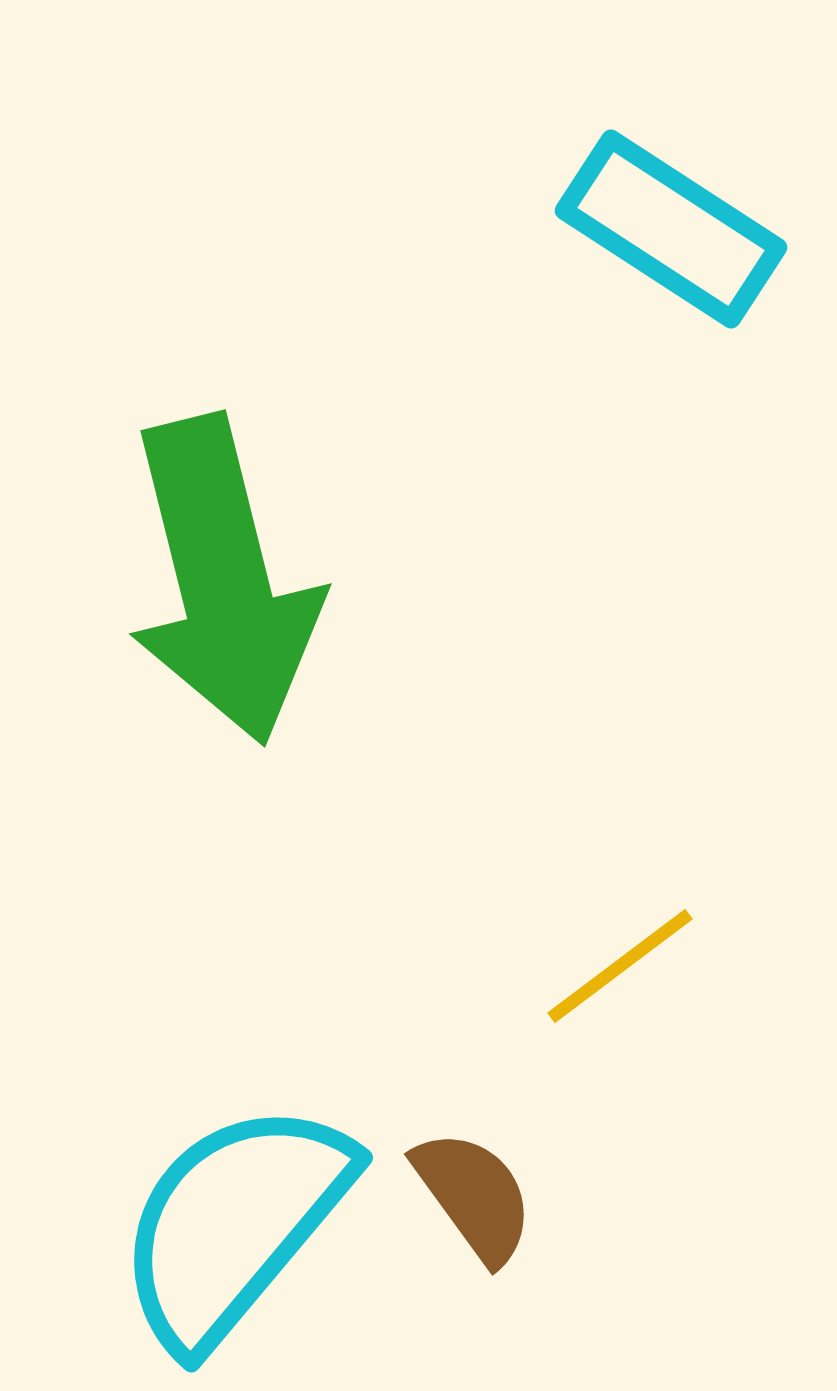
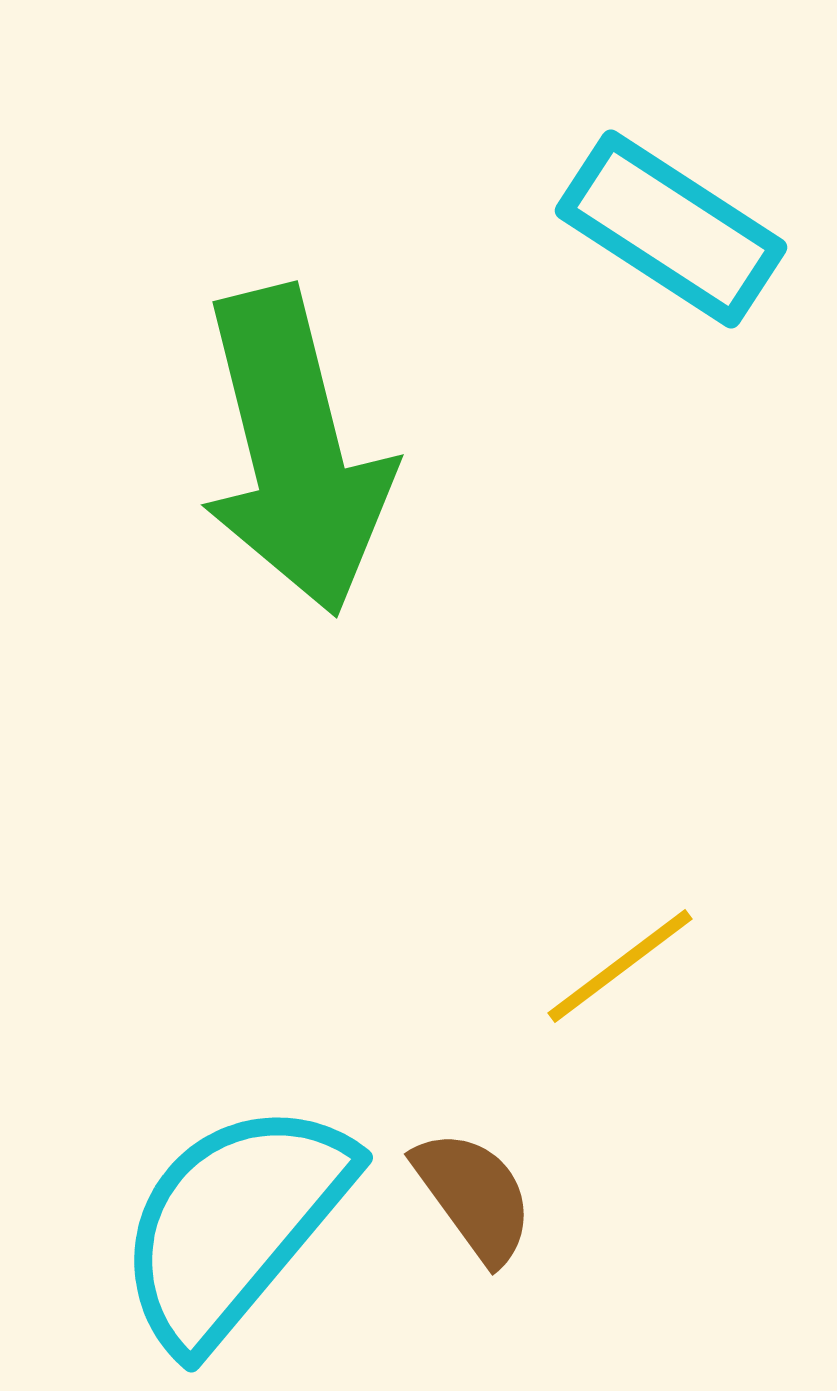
green arrow: moved 72 px right, 129 px up
